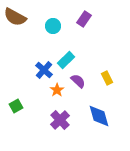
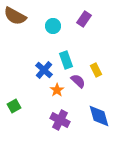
brown semicircle: moved 1 px up
cyan rectangle: rotated 66 degrees counterclockwise
yellow rectangle: moved 11 px left, 8 px up
green square: moved 2 px left
purple cross: rotated 18 degrees counterclockwise
